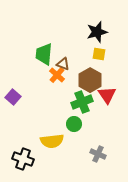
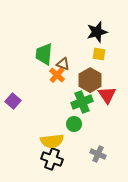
purple square: moved 4 px down
black cross: moved 29 px right
